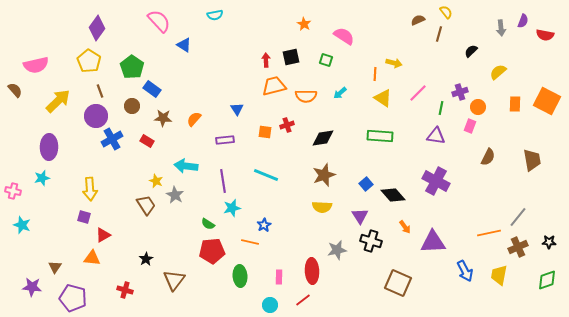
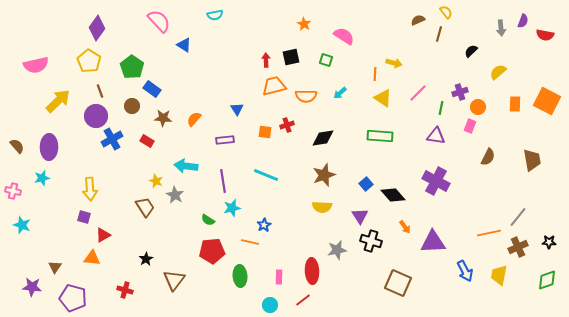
brown semicircle at (15, 90): moved 2 px right, 56 px down
brown trapezoid at (146, 205): moved 1 px left, 2 px down
green semicircle at (208, 224): moved 4 px up
